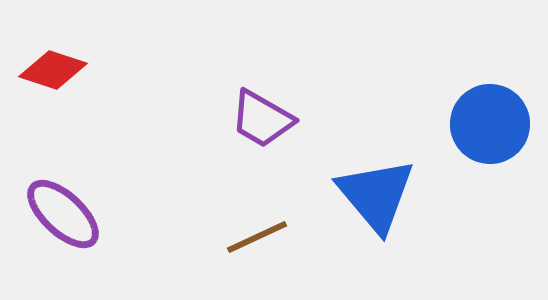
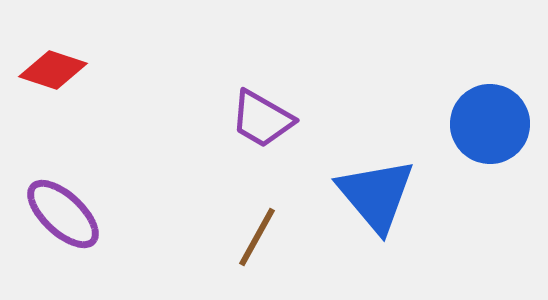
brown line: rotated 36 degrees counterclockwise
